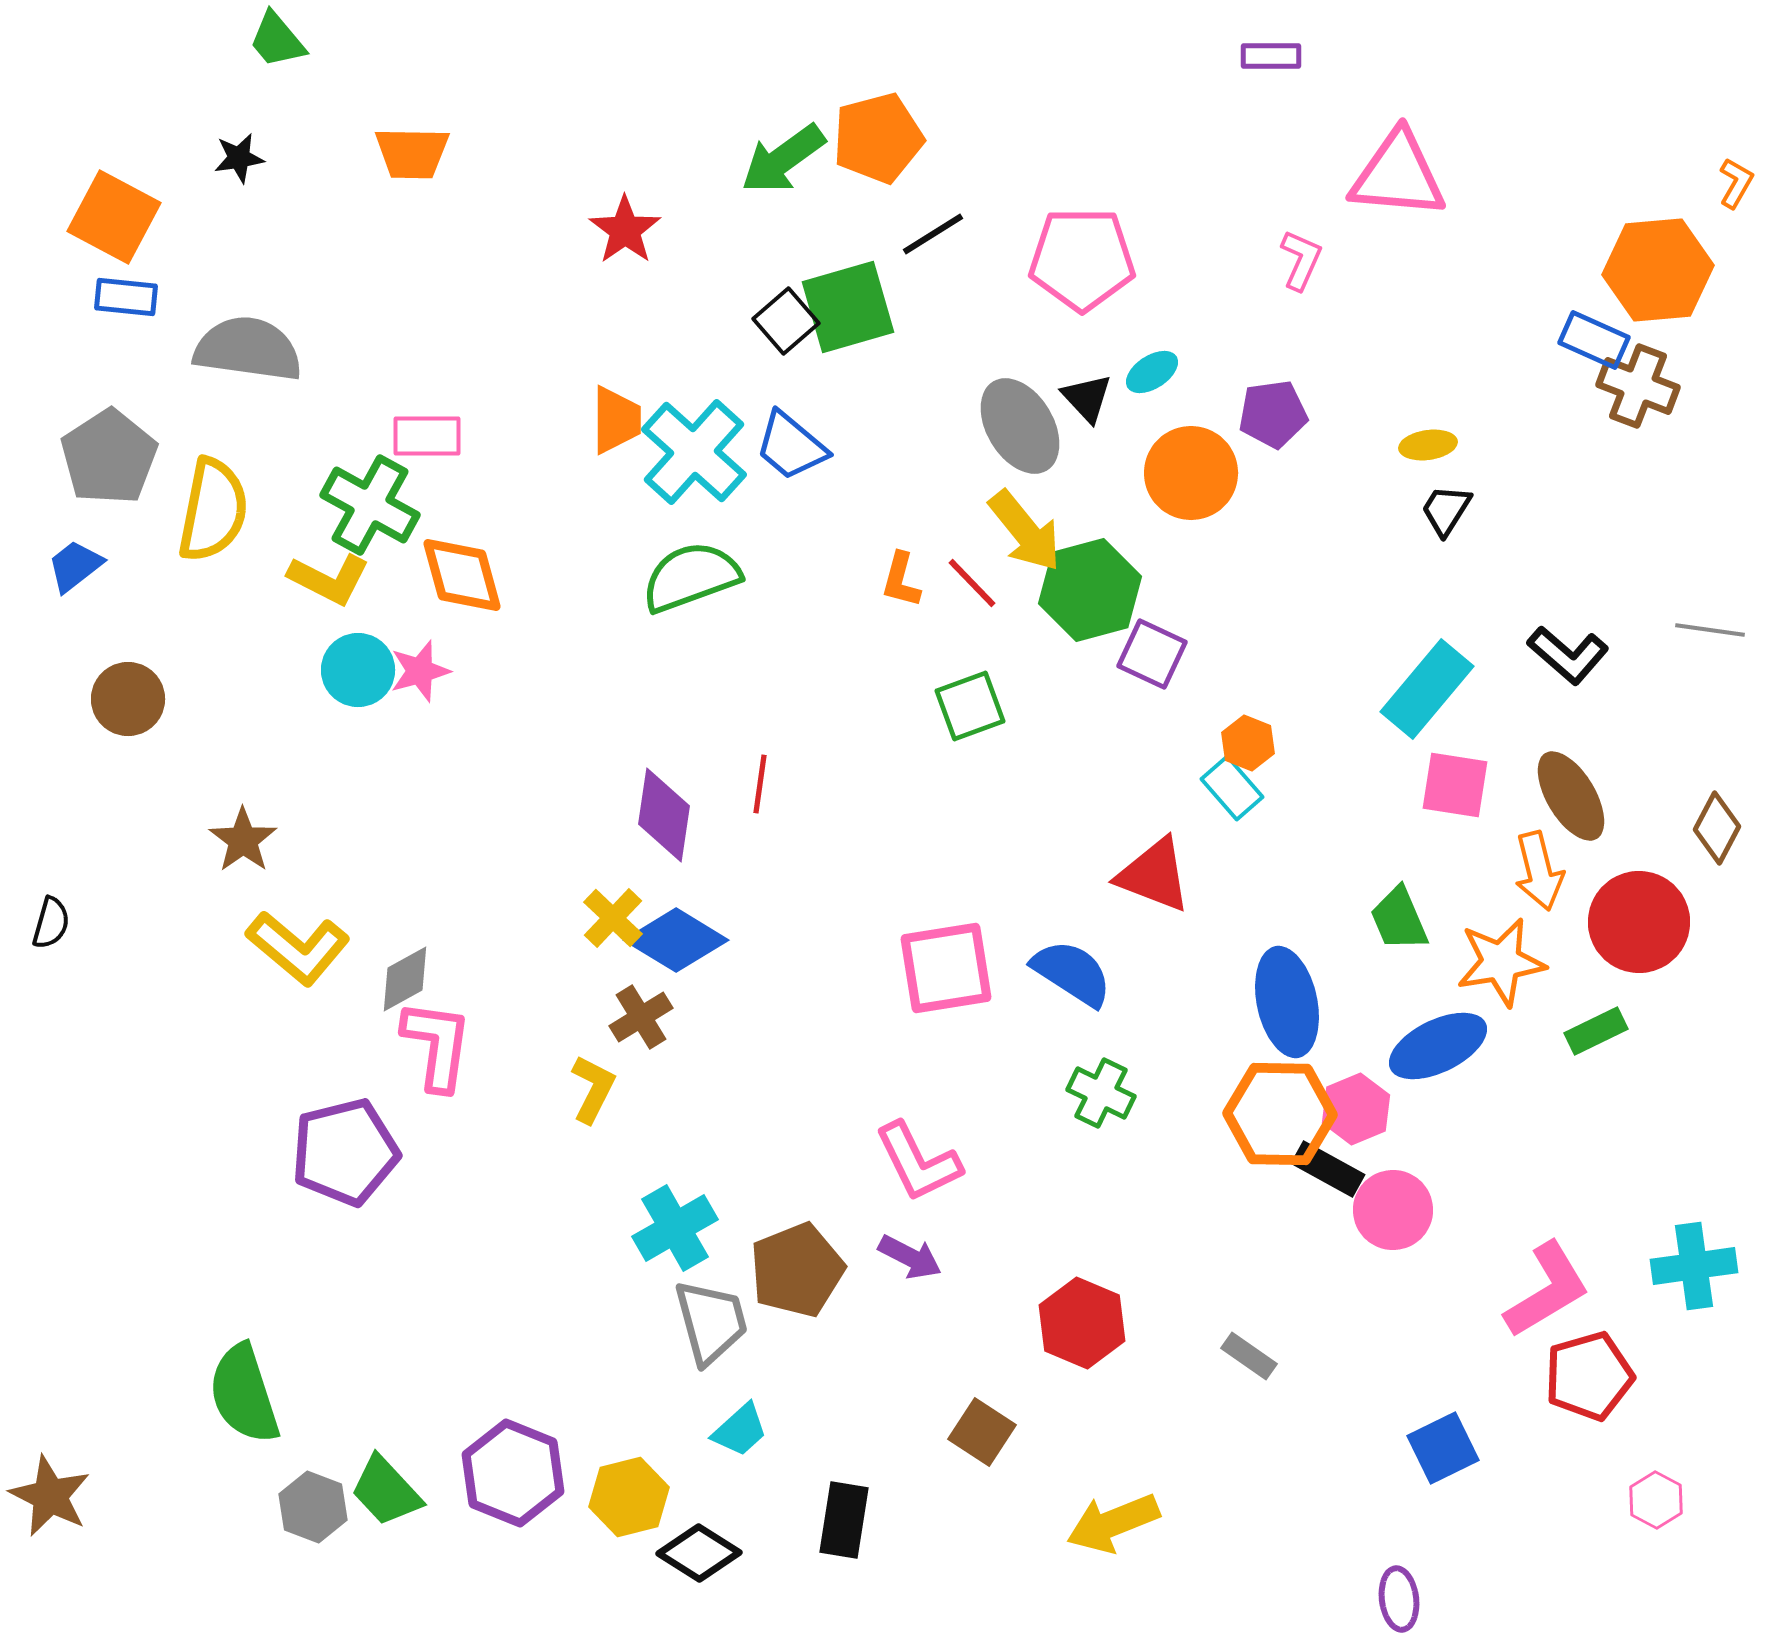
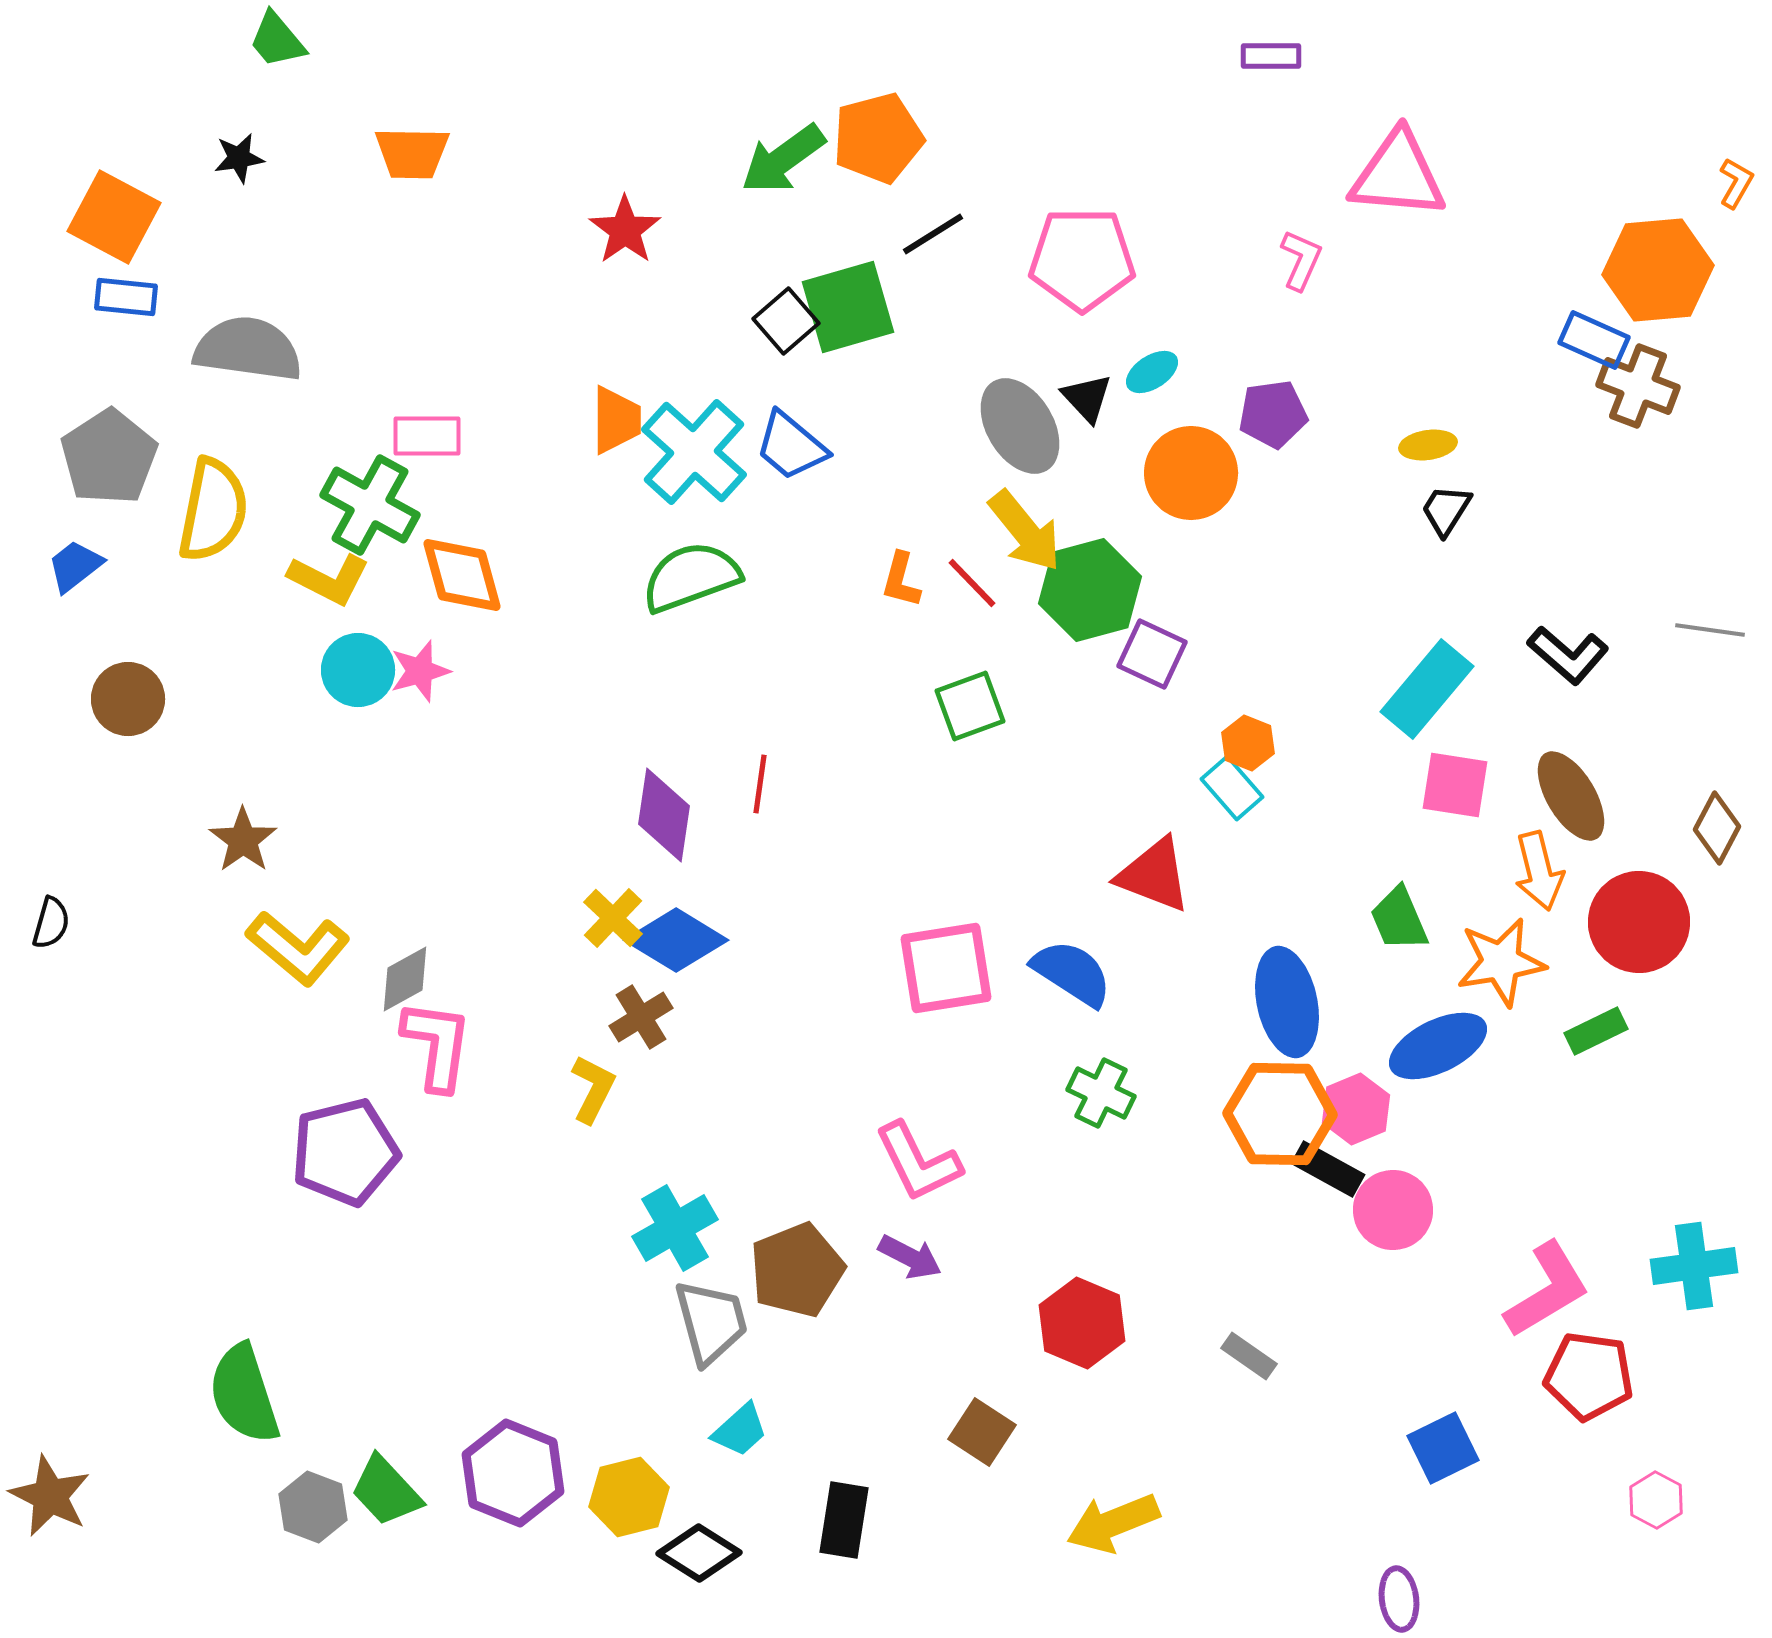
red pentagon at (1589, 1376): rotated 24 degrees clockwise
